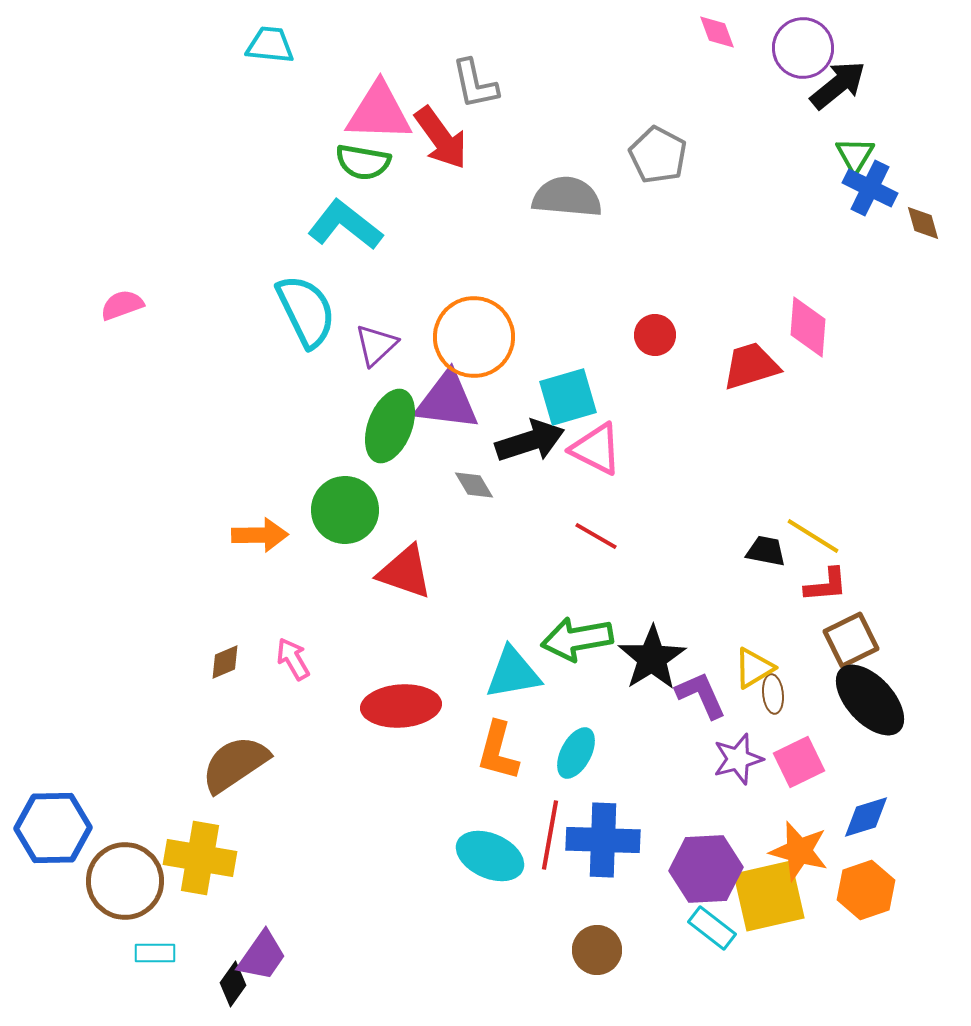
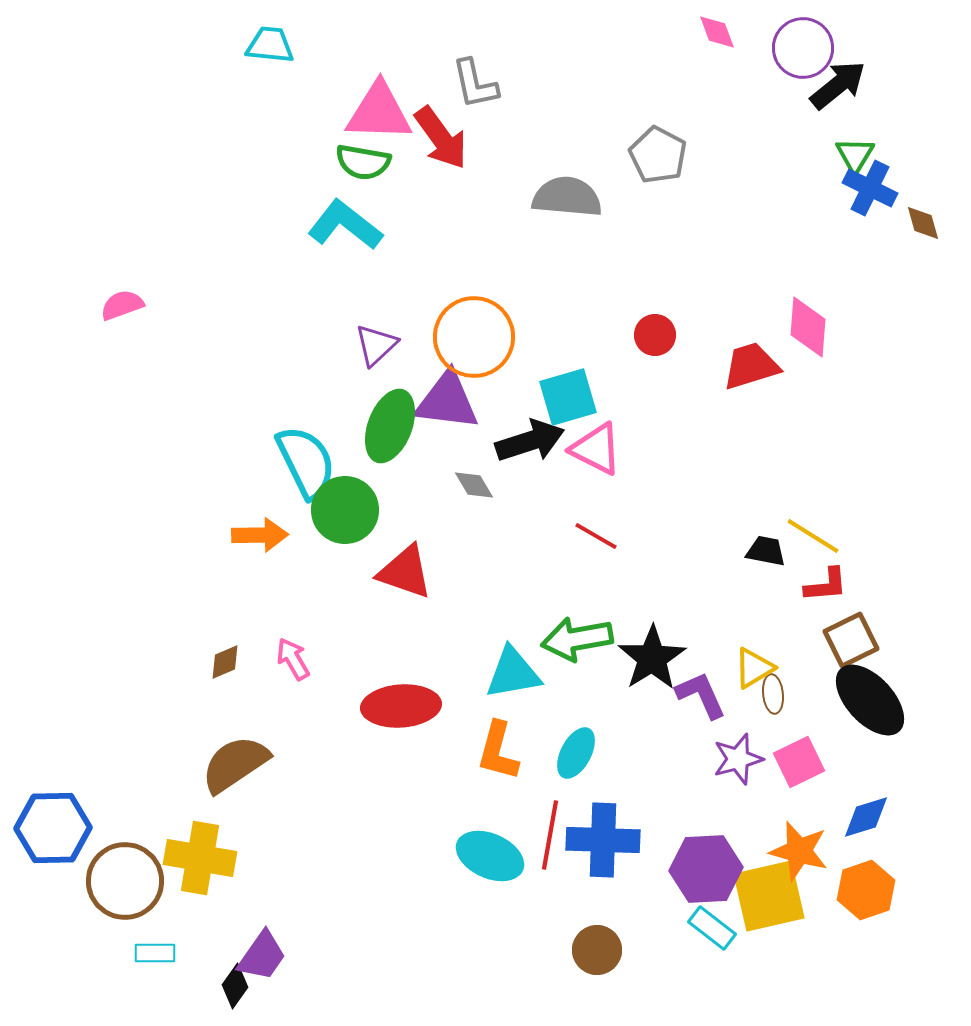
cyan semicircle at (306, 311): moved 151 px down
black diamond at (233, 984): moved 2 px right, 2 px down
